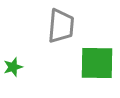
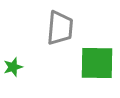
gray trapezoid: moved 1 px left, 2 px down
